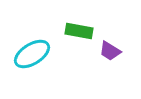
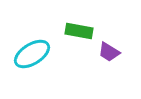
purple trapezoid: moved 1 px left, 1 px down
